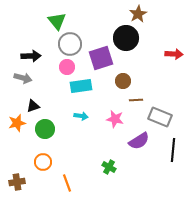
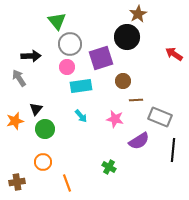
black circle: moved 1 px right, 1 px up
red arrow: rotated 150 degrees counterclockwise
gray arrow: moved 4 px left; rotated 138 degrees counterclockwise
black triangle: moved 3 px right, 3 px down; rotated 32 degrees counterclockwise
cyan arrow: rotated 40 degrees clockwise
orange star: moved 2 px left, 2 px up
